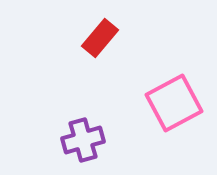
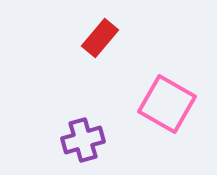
pink square: moved 7 px left, 1 px down; rotated 32 degrees counterclockwise
